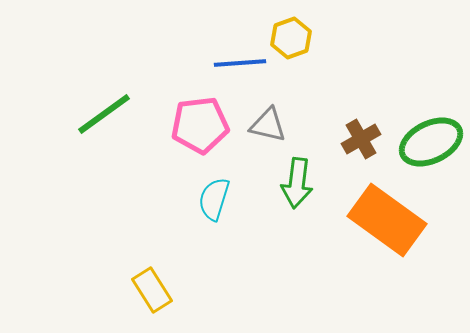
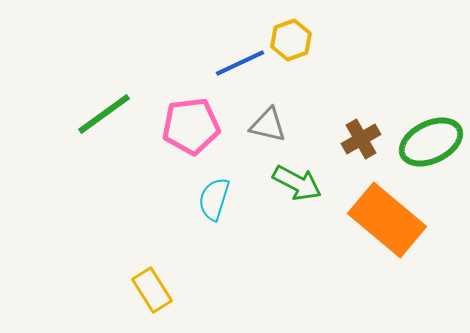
yellow hexagon: moved 2 px down
blue line: rotated 21 degrees counterclockwise
pink pentagon: moved 9 px left, 1 px down
green arrow: rotated 69 degrees counterclockwise
orange rectangle: rotated 4 degrees clockwise
